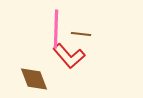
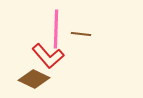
red L-shape: moved 21 px left
brown diamond: rotated 44 degrees counterclockwise
